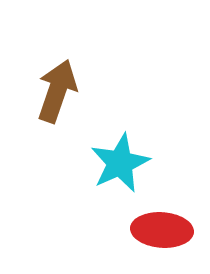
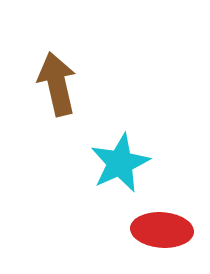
brown arrow: moved 7 px up; rotated 32 degrees counterclockwise
